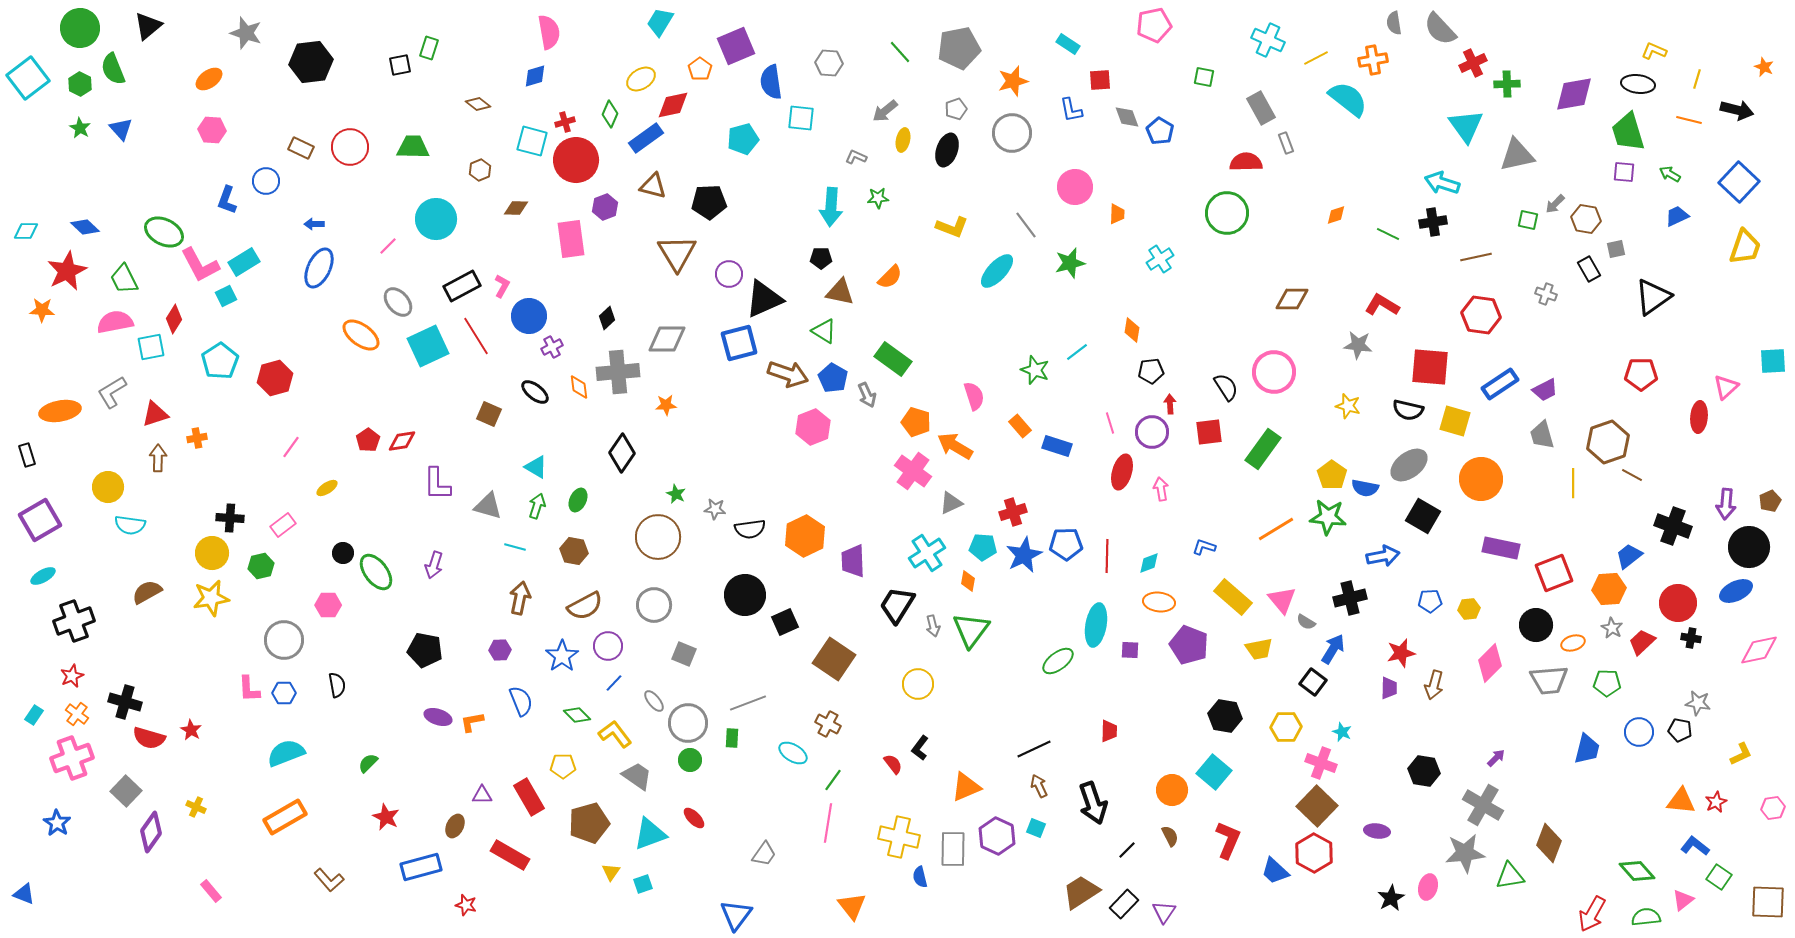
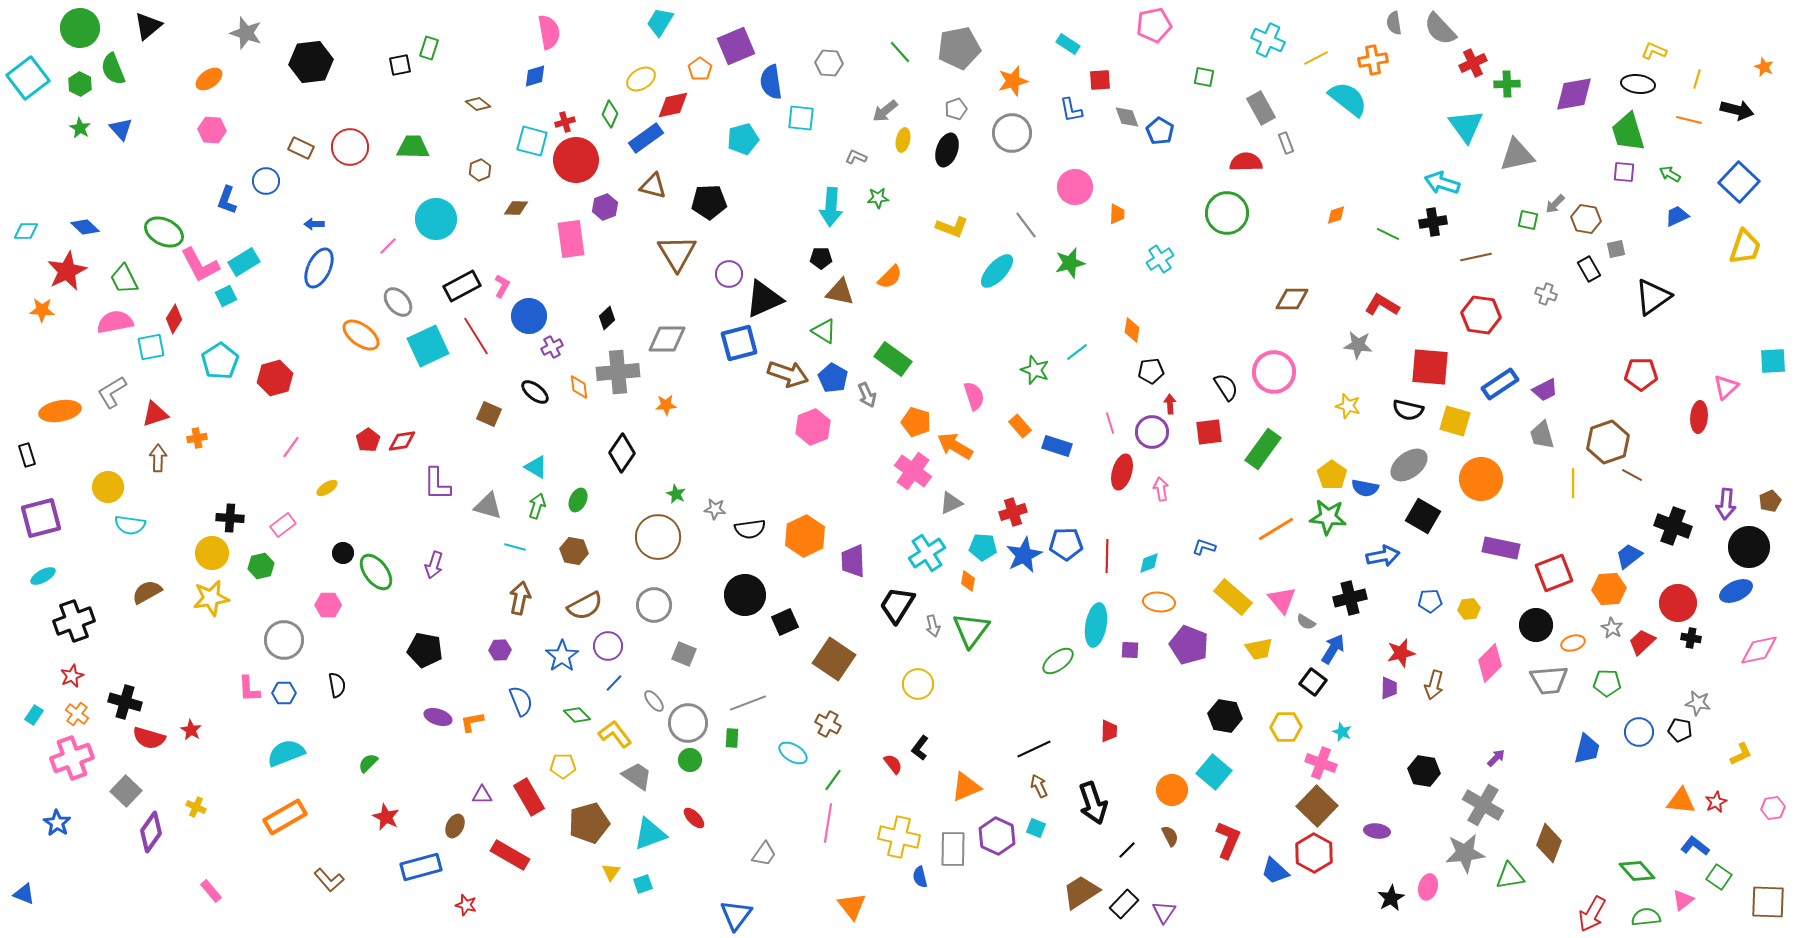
purple square at (40, 520): moved 1 px right, 2 px up; rotated 15 degrees clockwise
